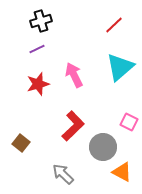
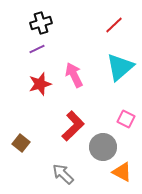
black cross: moved 2 px down
red star: moved 2 px right
pink square: moved 3 px left, 3 px up
